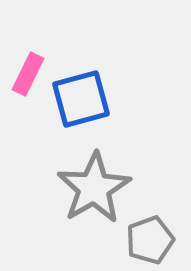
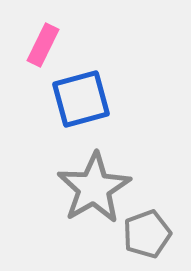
pink rectangle: moved 15 px right, 29 px up
gray pentagon: moved 3 px left, 6 px up
